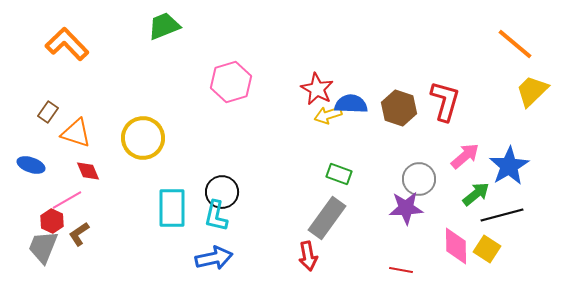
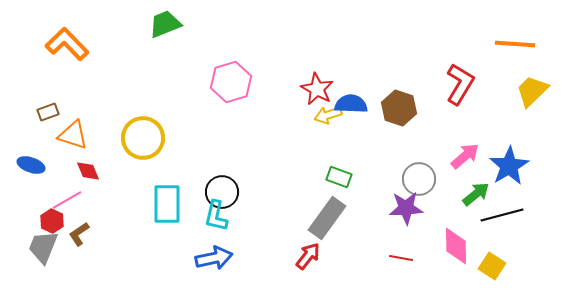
green trapezoid: moved 1 px right, 2 px up
orange line: rotated 36 degrees counterclockwise
red L-shape: moved 15 px right, 17 px up; rotated 15 degrees clockwise
brown rectangle: rotated 35 degrees clockwise
orange triangle: moved 3 px left, 2 px down
green rectangle: moved 3 px down
cyan rectangle: moved 5 px left, 4 px up
yellow square: moved 5 px right, 17 px down
red arrow: rotated 132 degrees counterclockwise
red line: moved 12 px up
